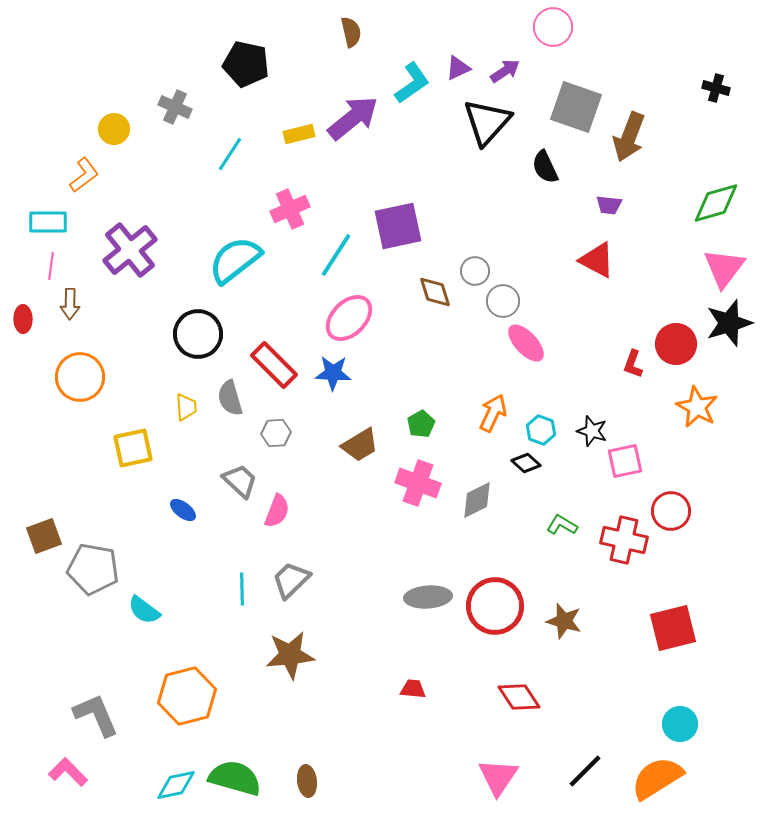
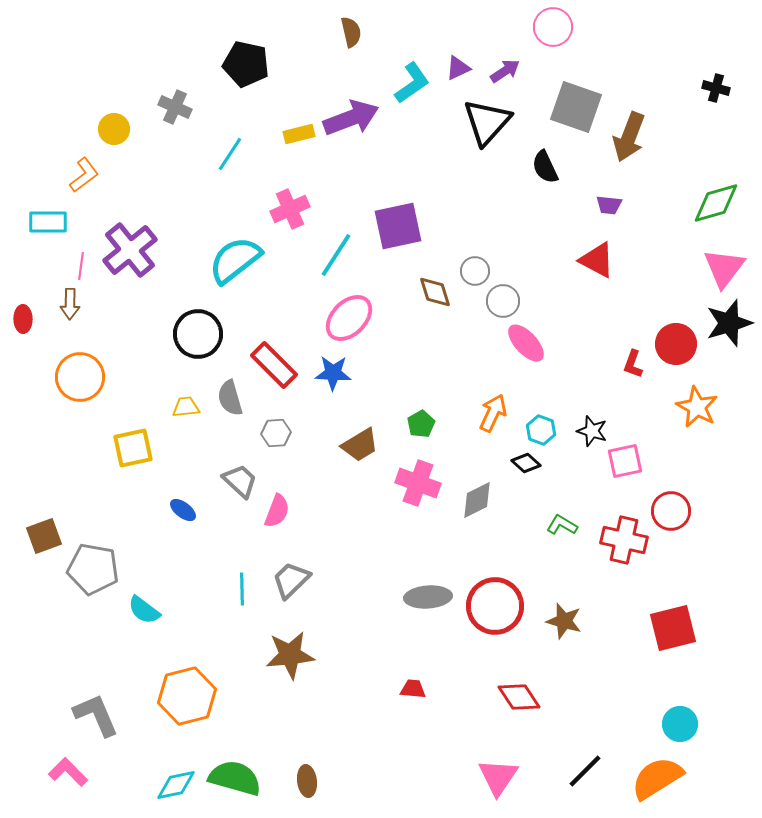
purple arrow at (353, 118): moved 2 px left; rotated 18 degrees clockwise
pink line at (51, 266): moved 30 px right
yellow trapezoid at (186, 407): rotated 92 degrees counterclockwise
